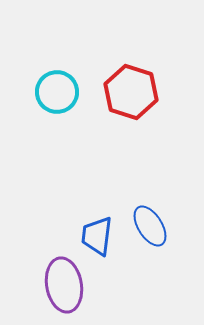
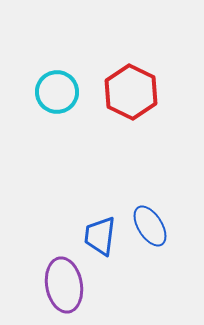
red hexagon: rotated 8 degrees clockwise
blue trapezoid: moved 3 px right
